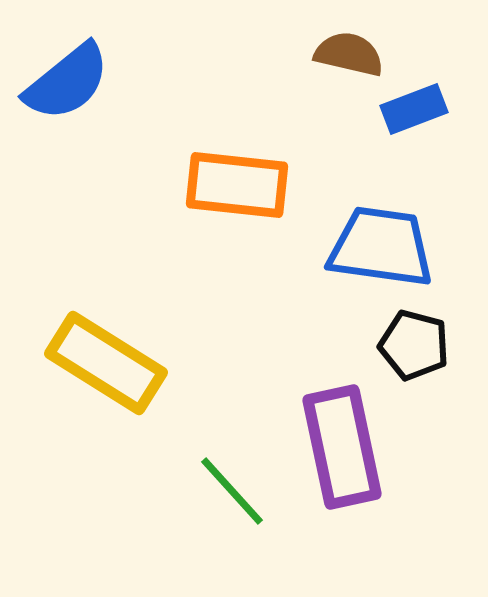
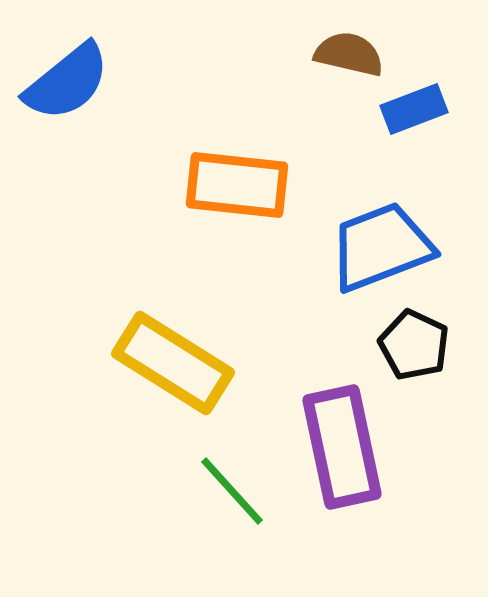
blue trapezoid: rotated 29 degrees counterclockwise
black pentagon: rotated 10 degrees clockwise
yellow rectangle: moved 67 px right
